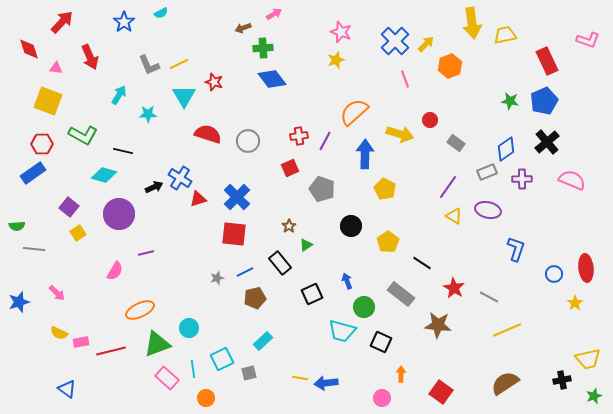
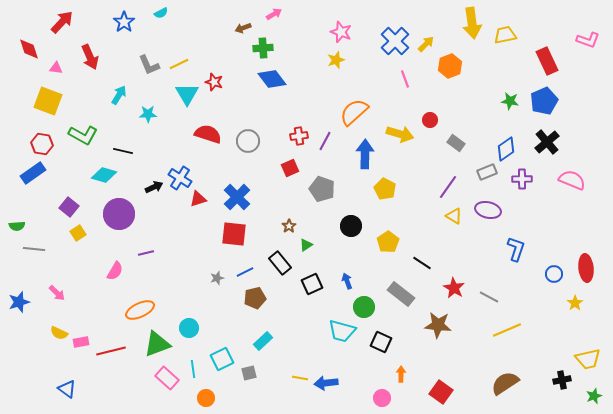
cyan triangle at (184, 96): moved 3 px right, 2 px up
red hexagon at (42, 144): rotated 10 degrees clockwise
black square at (312, 294): moved 10 px up
